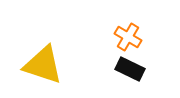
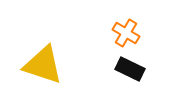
orange cross: moved 2 px left, 4 px up
